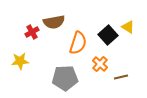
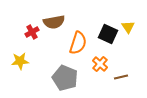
yellow triangle: rotated 24 degrees clockwise
black square: moved 1 px up; rotated 24 degrees counterclockwise
gray pentagon: rotated 25 degrees clockwise
